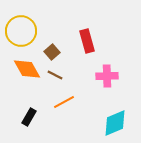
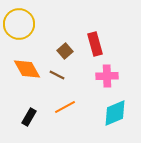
yellow circle: moved 2 px left, 7 px up
red rectangle: moved 8 px right, 3 px down
brown square: moved 13 px right, 1 px up
brown line: moved 2 px right
orange line: moved 1 px right, 5 px down
cyan diamond: moved 10 px up
